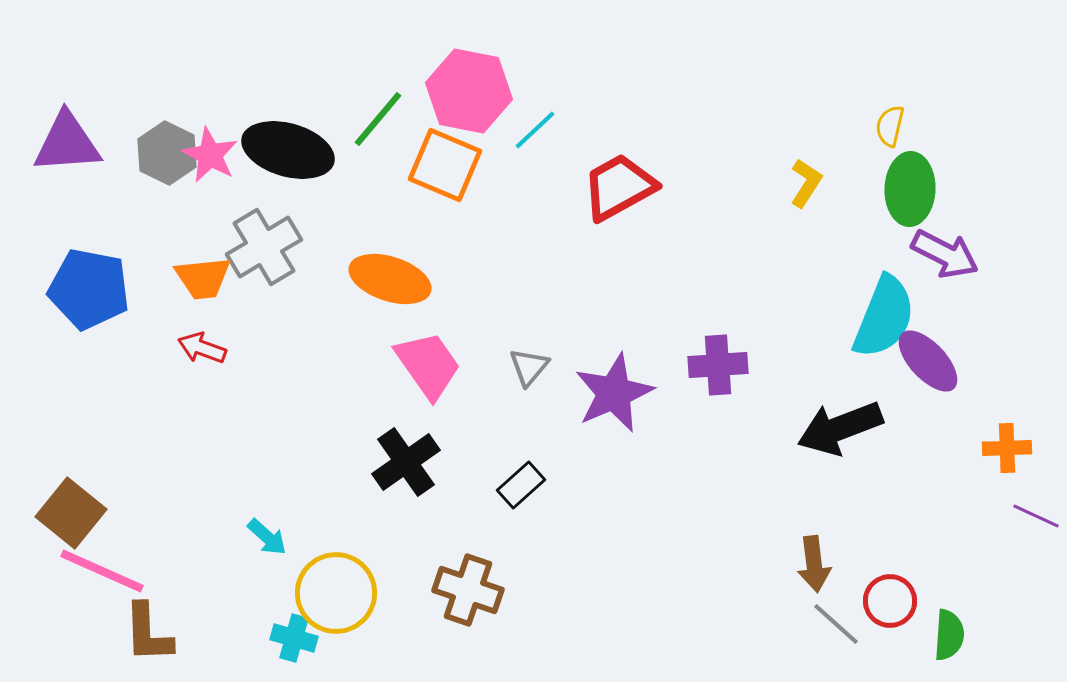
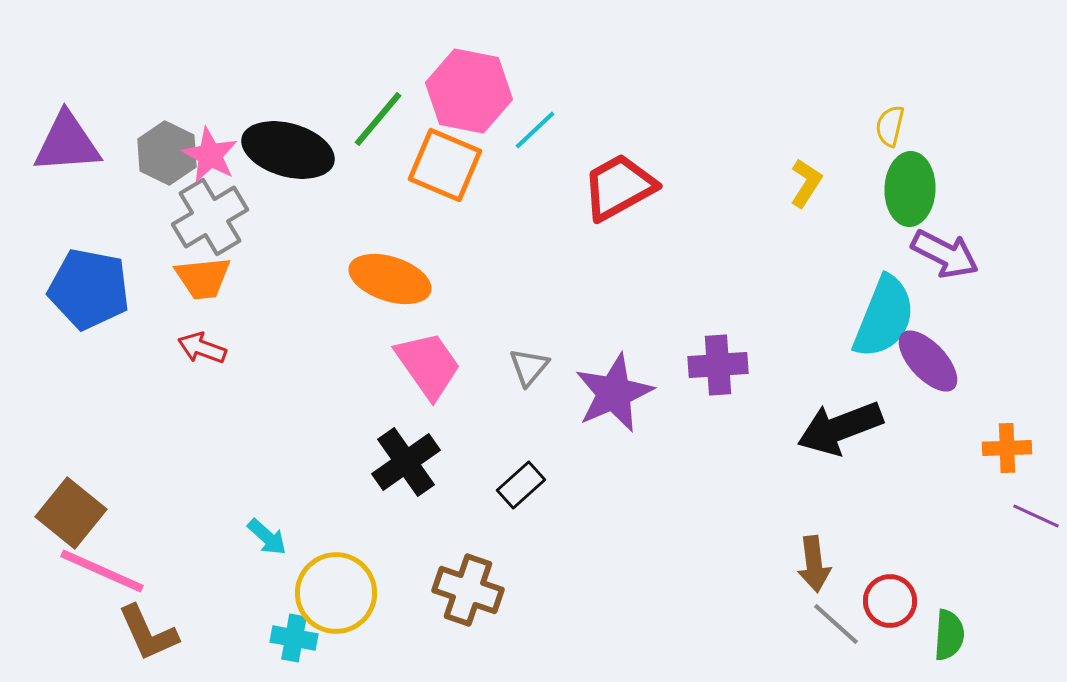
gray cross: moved 54 px left, 30 px up
brown L-shape: rotated 22 degrees counterclockwise
cyan cross: rotated 6 degrees counterclockwise
